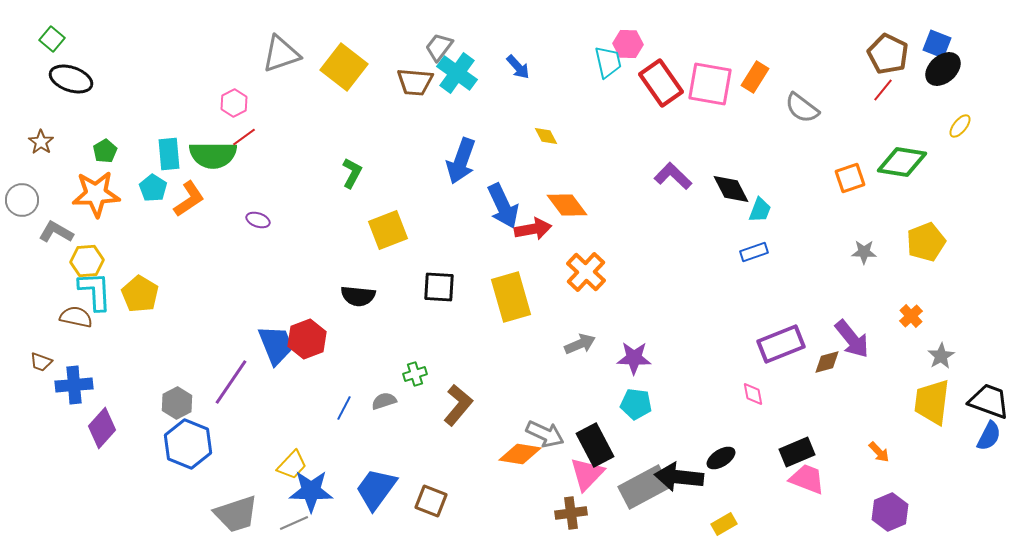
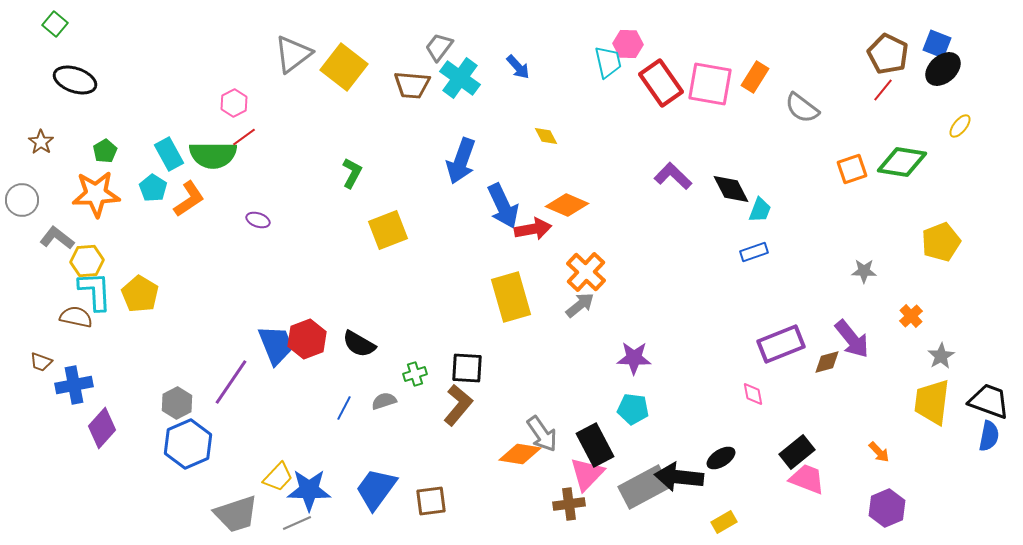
green square at (52, 39): moved 3 px right, 15 px up
gray triangle at (281, 54): moved 12 px right; rotated 18 degrees counterclockwise
cyan cross at (457, 73): moved 3 px right, 5 px down
black ellipse at (71, 79): moved 4 px right, 1 px down
brown trapezoid at (415, 82): moved 3 px left, 3 px down
cyan rectangle at (169, 154): rotated 24 degrees counterclockwise
orange square at (850, 178): moved 2 px right, 9 px up
orange diamond at (567, 205): rotated 30 degrees counterclockwise
gray L-shape at (56, 232): moved 1 px right, 6 px down; rotated 8 degrees clockwise
yellow pentagon at (926, 242): moved 15 px right
gray star at (864, 252): moved 19 px down
black square at (439, 287): moved 28 px right, 81 px down
black semicircle at (358, 296): moved 1 px right, 48 px down; rotated 24 degrees clockwise
gray arrow at (580, 344): moved 39 px up; rotated 16 degrees counterclockwise
blue cross at (74, 385): rotated 6 degrees counterclockwise
cyan pentagon at (636, 404): moved 3 px left, 5 px down
gray arrow at (545, 434): moved 3 px left; rotated 30 degrees clockwise
blue semicircle at (989, 436): rotated 16 degrees counterclockwise
blue hexagon at (188, 444): rotated 15 degrees clockwise
black rectangle at (797, 452): rotated 16 degrees counterclockwise
yellow trapezoid at (292, 465): moved 14 px left, 12 px down
blue star at (311, 491): moved 2 px left, 1 px up
brown square at (431, 501): rotated 28 degrees counterclockwise
purple hexagon at (890, 512): moved 3 px left, 4 px up
brown cross at (571, 513): moved 2 px left, 9 px up
gray line at (294, 523): moved 3 px right
yellow rectangle at (724, 524): moved 2 px up
